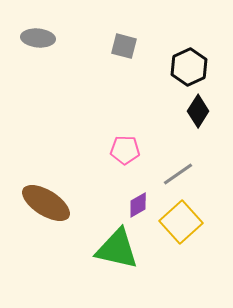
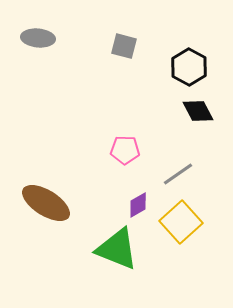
black hexagon: rotated 6 degrees counterclockwise
black diamond: rotated 60 degrees counterclockwise
green triangle: rotated 9 degrees clockwise
